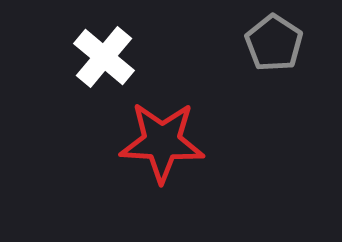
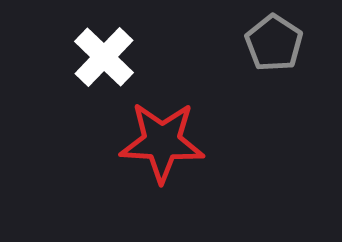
white cross: rotated 4 degrees clockwise
